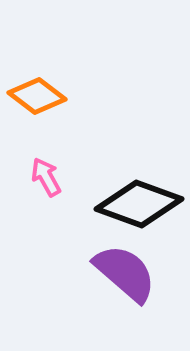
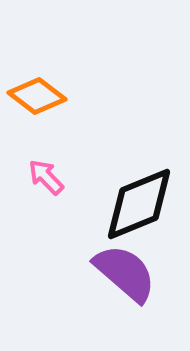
pink arrow: rotated 15 degrees counterclockwise
black diamond: rotated 42 degrees counterclockwise
